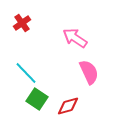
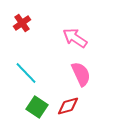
pink semicircle: moved 8 px left, 2 px down
green square: moved 8 px down
